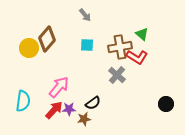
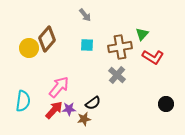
green triangle: rotated 32 degrees clockwise
red L-shape: moved 16 px right
